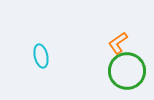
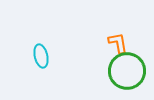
orange L-shape: rotated 115 degrees clockwise
